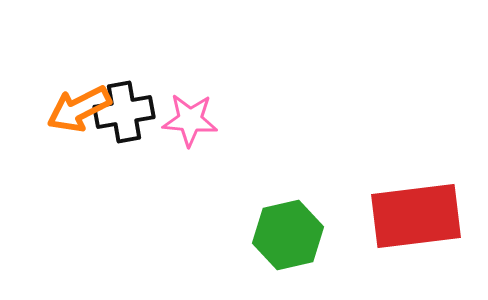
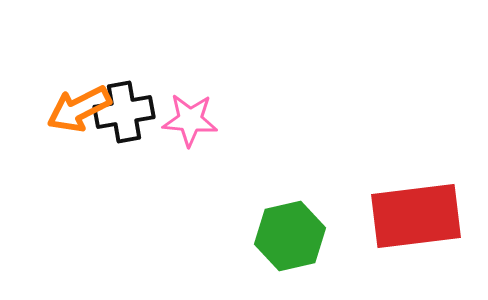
green hexagon: moved 2 px right, 1 px down
